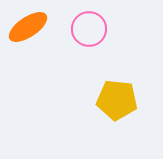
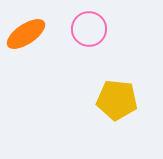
orange ellipse: moved 2 px left, 7 px down
